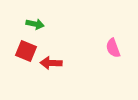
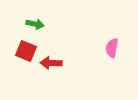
pink semicircle: moved 1 px left; rotated 30 degrees clockwise
